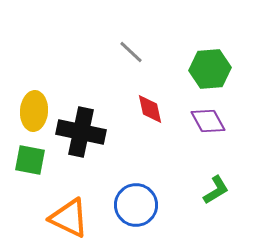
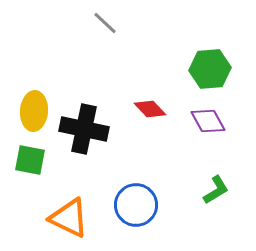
gray line: moved 26 px left, 29 px up
red diamond: rotated 32 degrees counterclockwise
black cross: moved 3 px right, 3 px up
